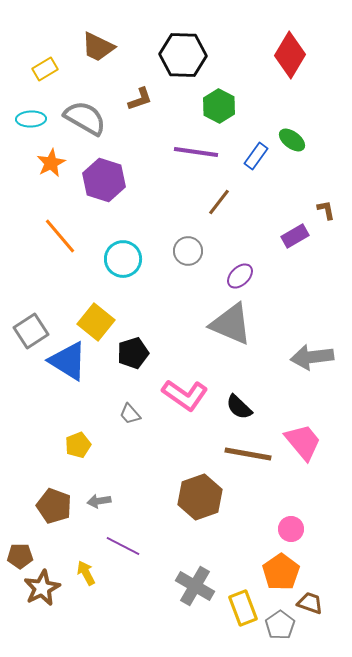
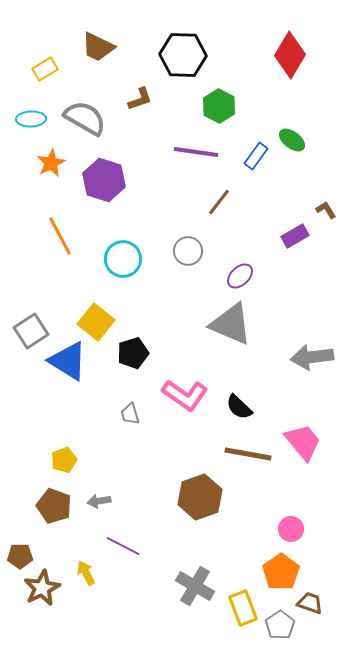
brown L-shape at (326, 210): rotated 20 degrees counterclockwise
orange line at (60, 236): rotated 12 degrees clockwise
gray trapezoid at (130, 414): rotated 25 degrees clockwise
yellow pentagon at (78, 445): moved 14 px left, 15 px down
